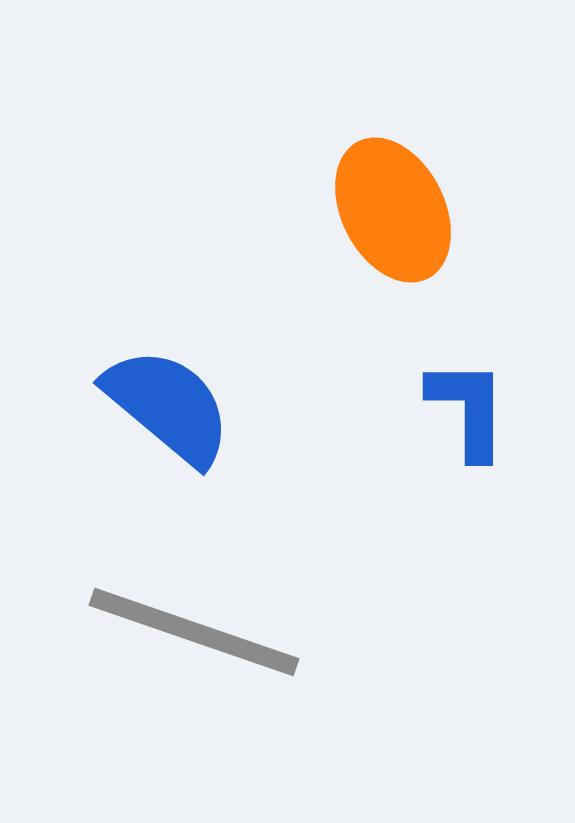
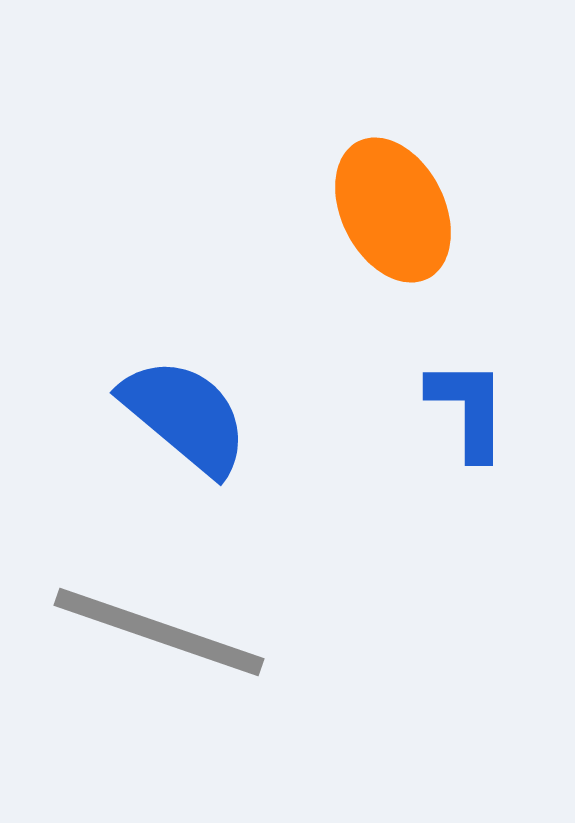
blue semicircle: moved 17 px right, 10 px down
gray line: moved 35 px left
